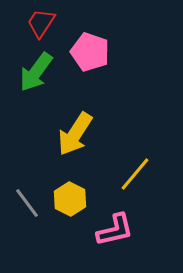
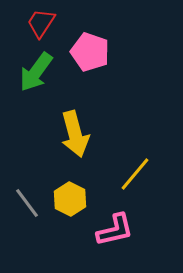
yellow arrow: rotated 48 degrees counterclockwise
